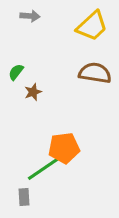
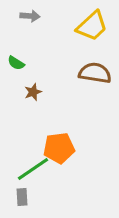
green semicircle: moved 9 px up; rotated 96 degrees counterclockwise
orange pentagon: moved 5 px left
green line: moved 10 px left
gray rectangle: moved 2 px left
